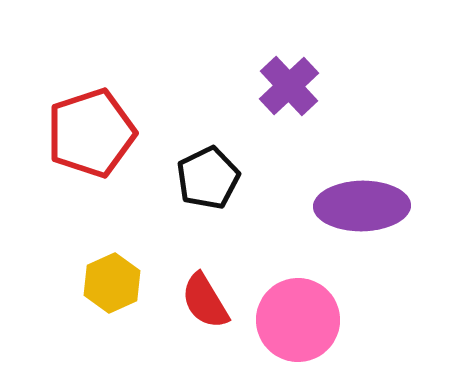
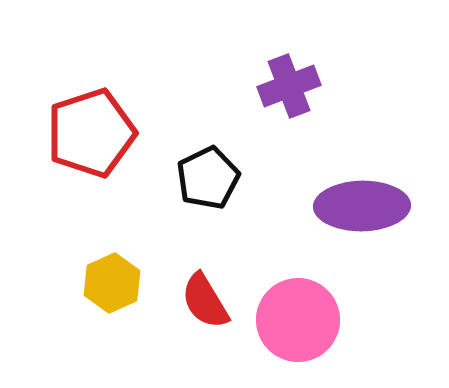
purple cross: rotated 22 degrees clockwise
